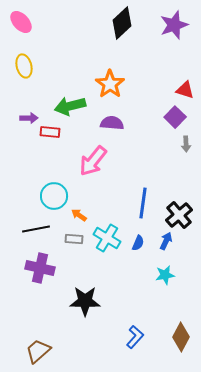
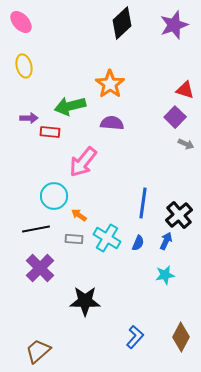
gray arrow: rotated 63 degrees counterclockwise
pink arrow: moved 10 px left, 1 px down
purple cross: rotated 32 degrees clockwise
